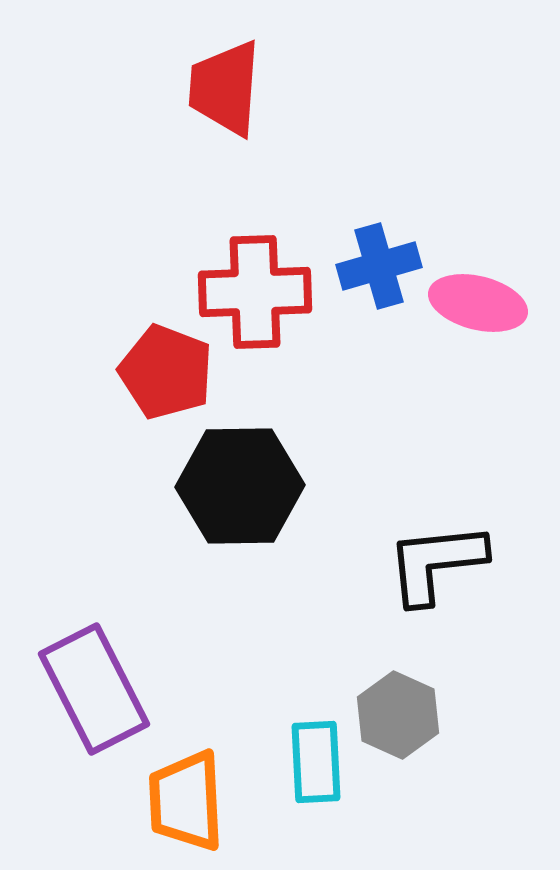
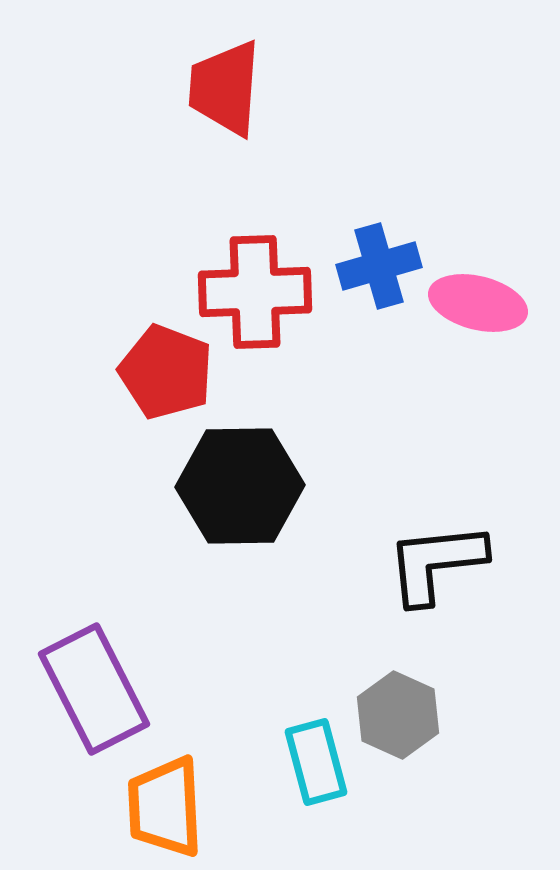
cyan rectangle: rotated 12 degrees counterclockwise
orange trapezoid: moved 21 px left, 6 px down
